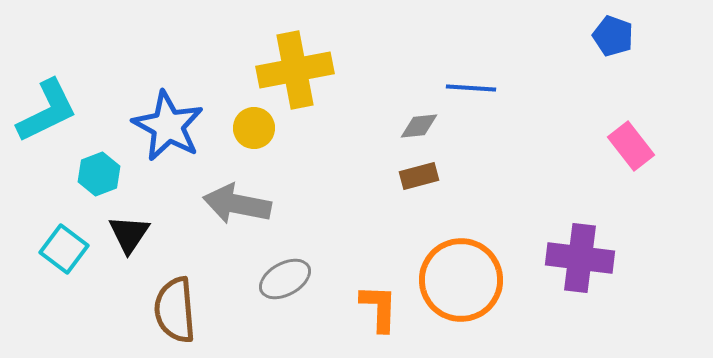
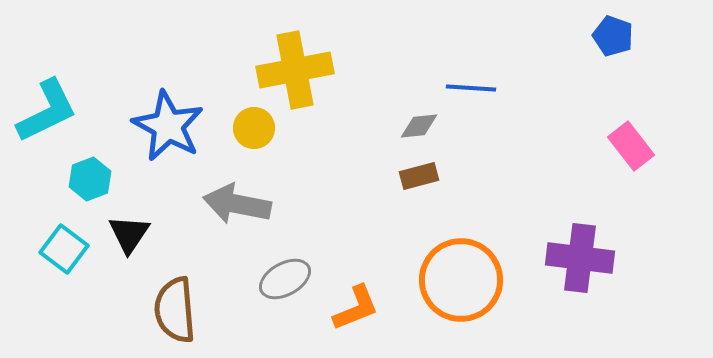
cyan hexagon: moved 9 px left, 5 px down
orange L-shape: moved 23 px left; rotated 66 degrees clockwise
